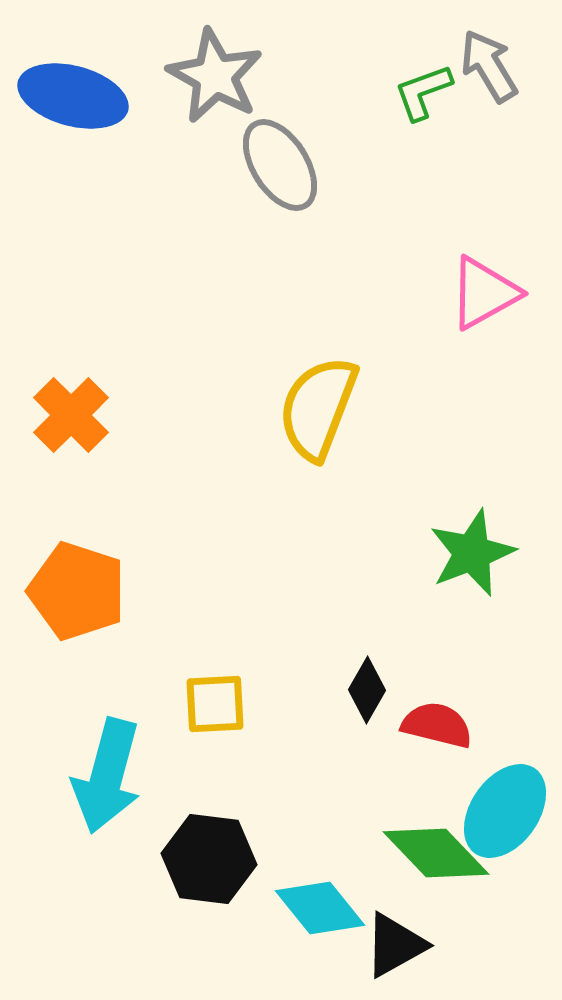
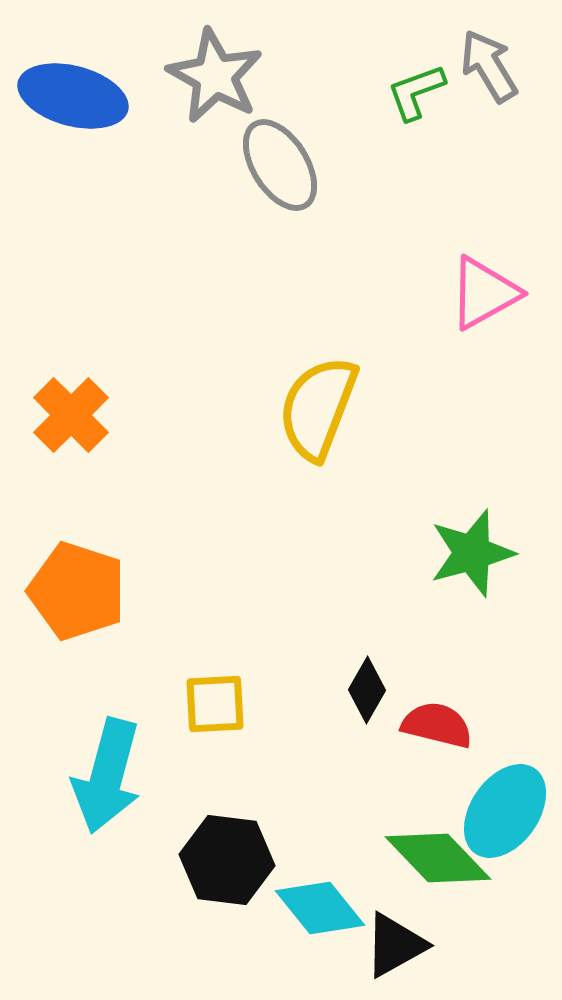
green L-shape: moved 7 px left
green star: rotated 6 degrees clockwise
green diamond: moved 2 px right, 5 px down
black hexagon: moved 18 px right, 1 px down
